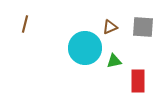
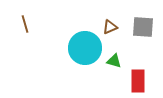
brown line: rotated 30 degrees counterclockwise
green triangle: rotated 28 degrees clockwise
